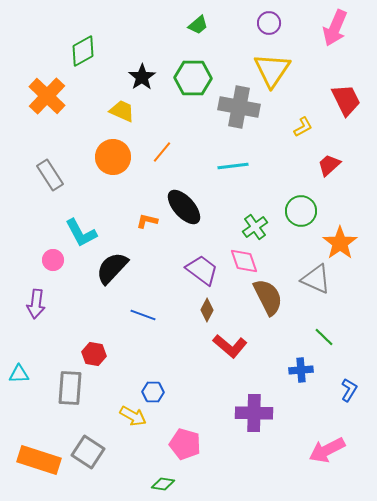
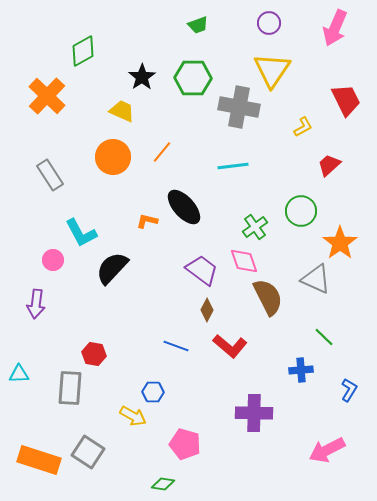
green trapezoid at (198, 25): rotated 20 degrees clockwise
blue line at (143, 315): moved 33 px right, 31 px down
